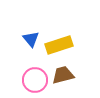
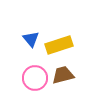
pink circle: moved 2 px up
